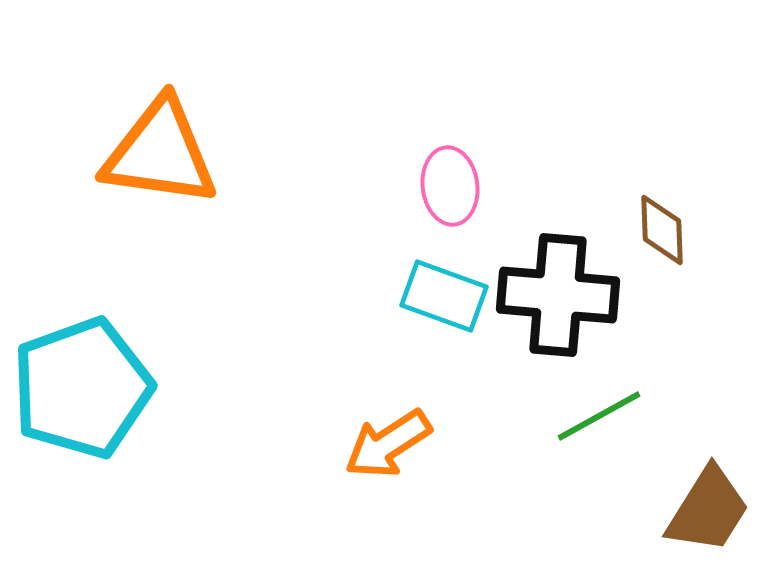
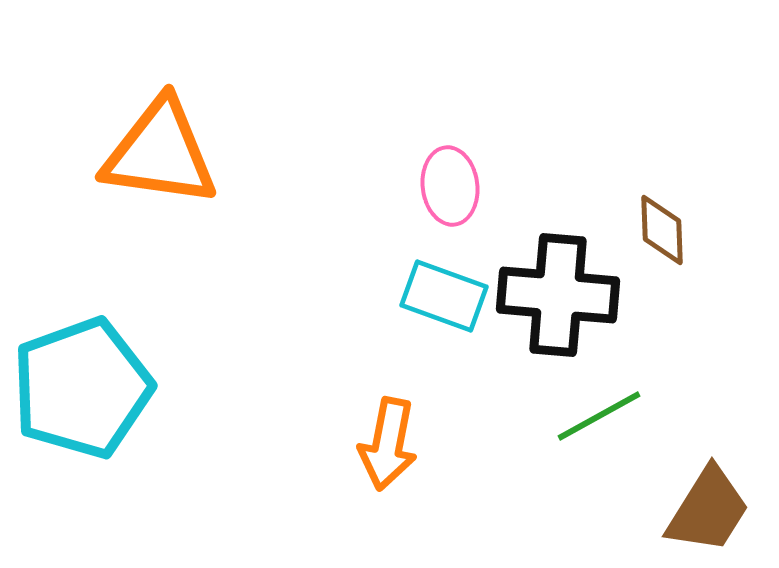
orange arrow: rotated 46 degrees counterclockwise
